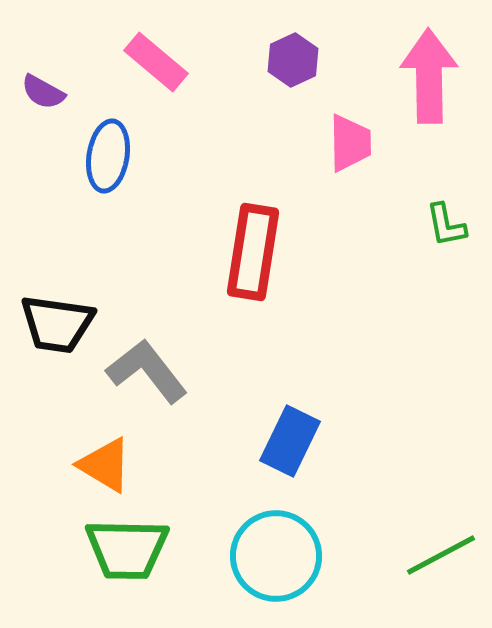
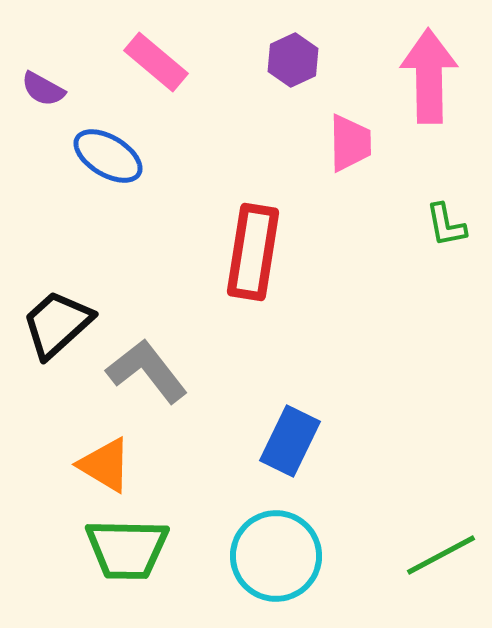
purple semicircle: moved 3 px up
blue ellipse: rotated 68 degrees counterclockwise
black trapezoid: rotated 130 degrees clockwise
